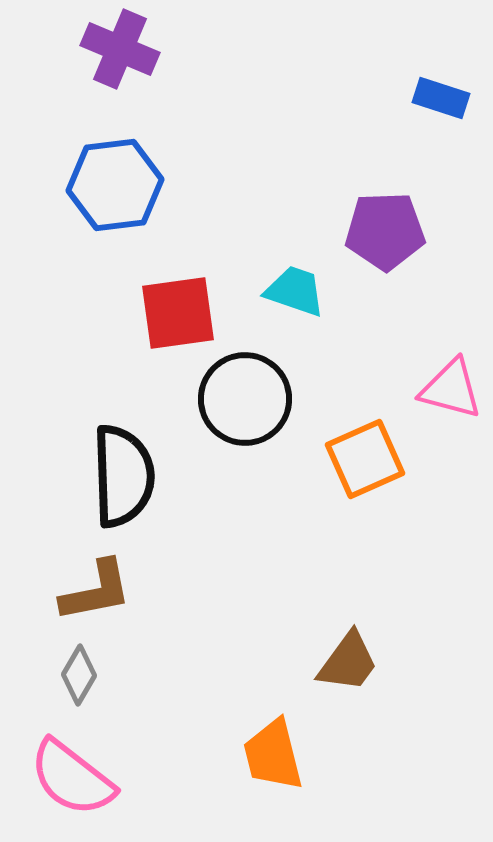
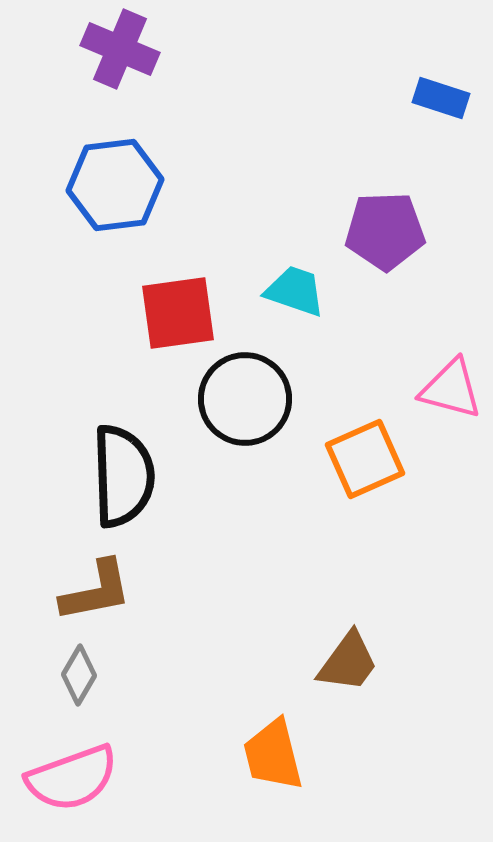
pink semicircle: rotated 58 degrees counterclockwise
